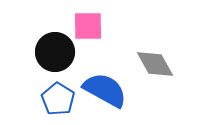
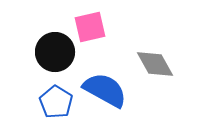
pink square: moved 2 px right, 1 px down; rotated 12 degrees counterclockwise
blue pentagon: moved 2 px left, 3 px down
